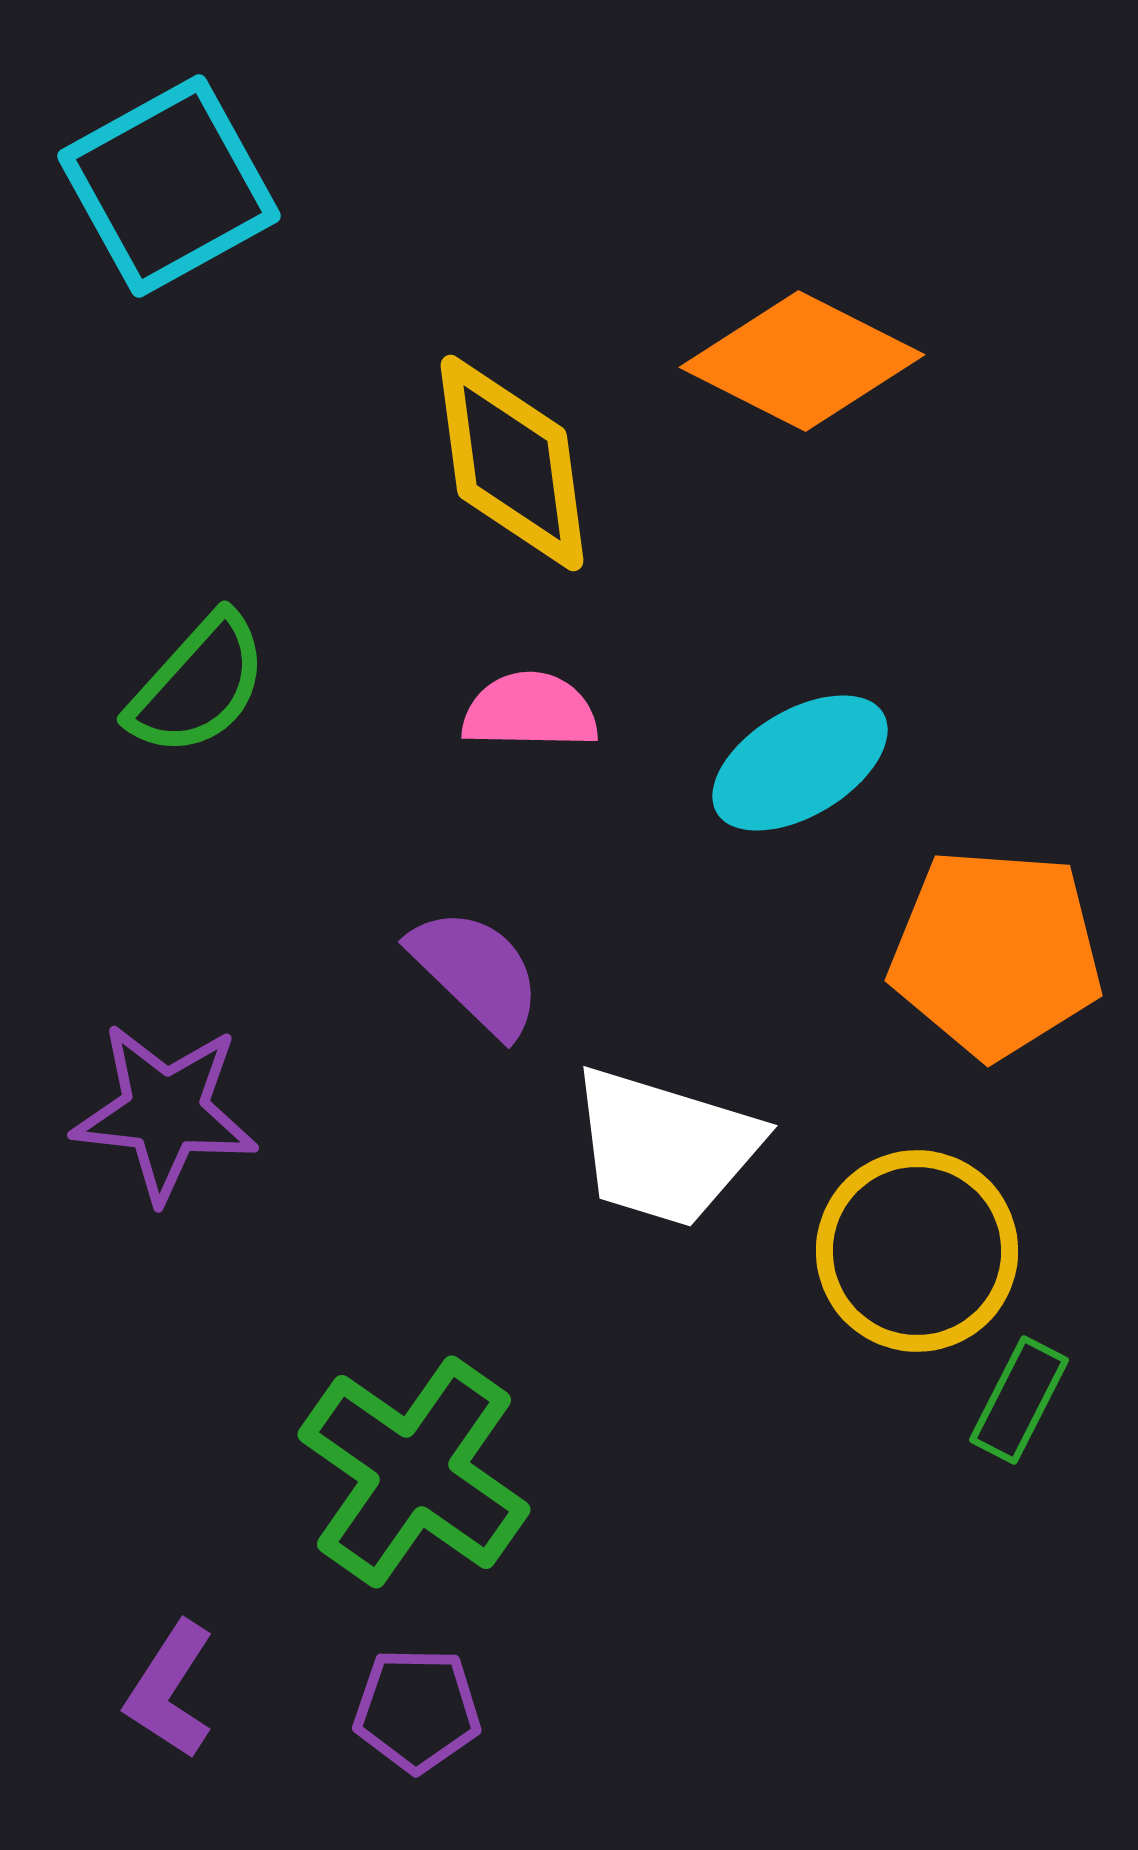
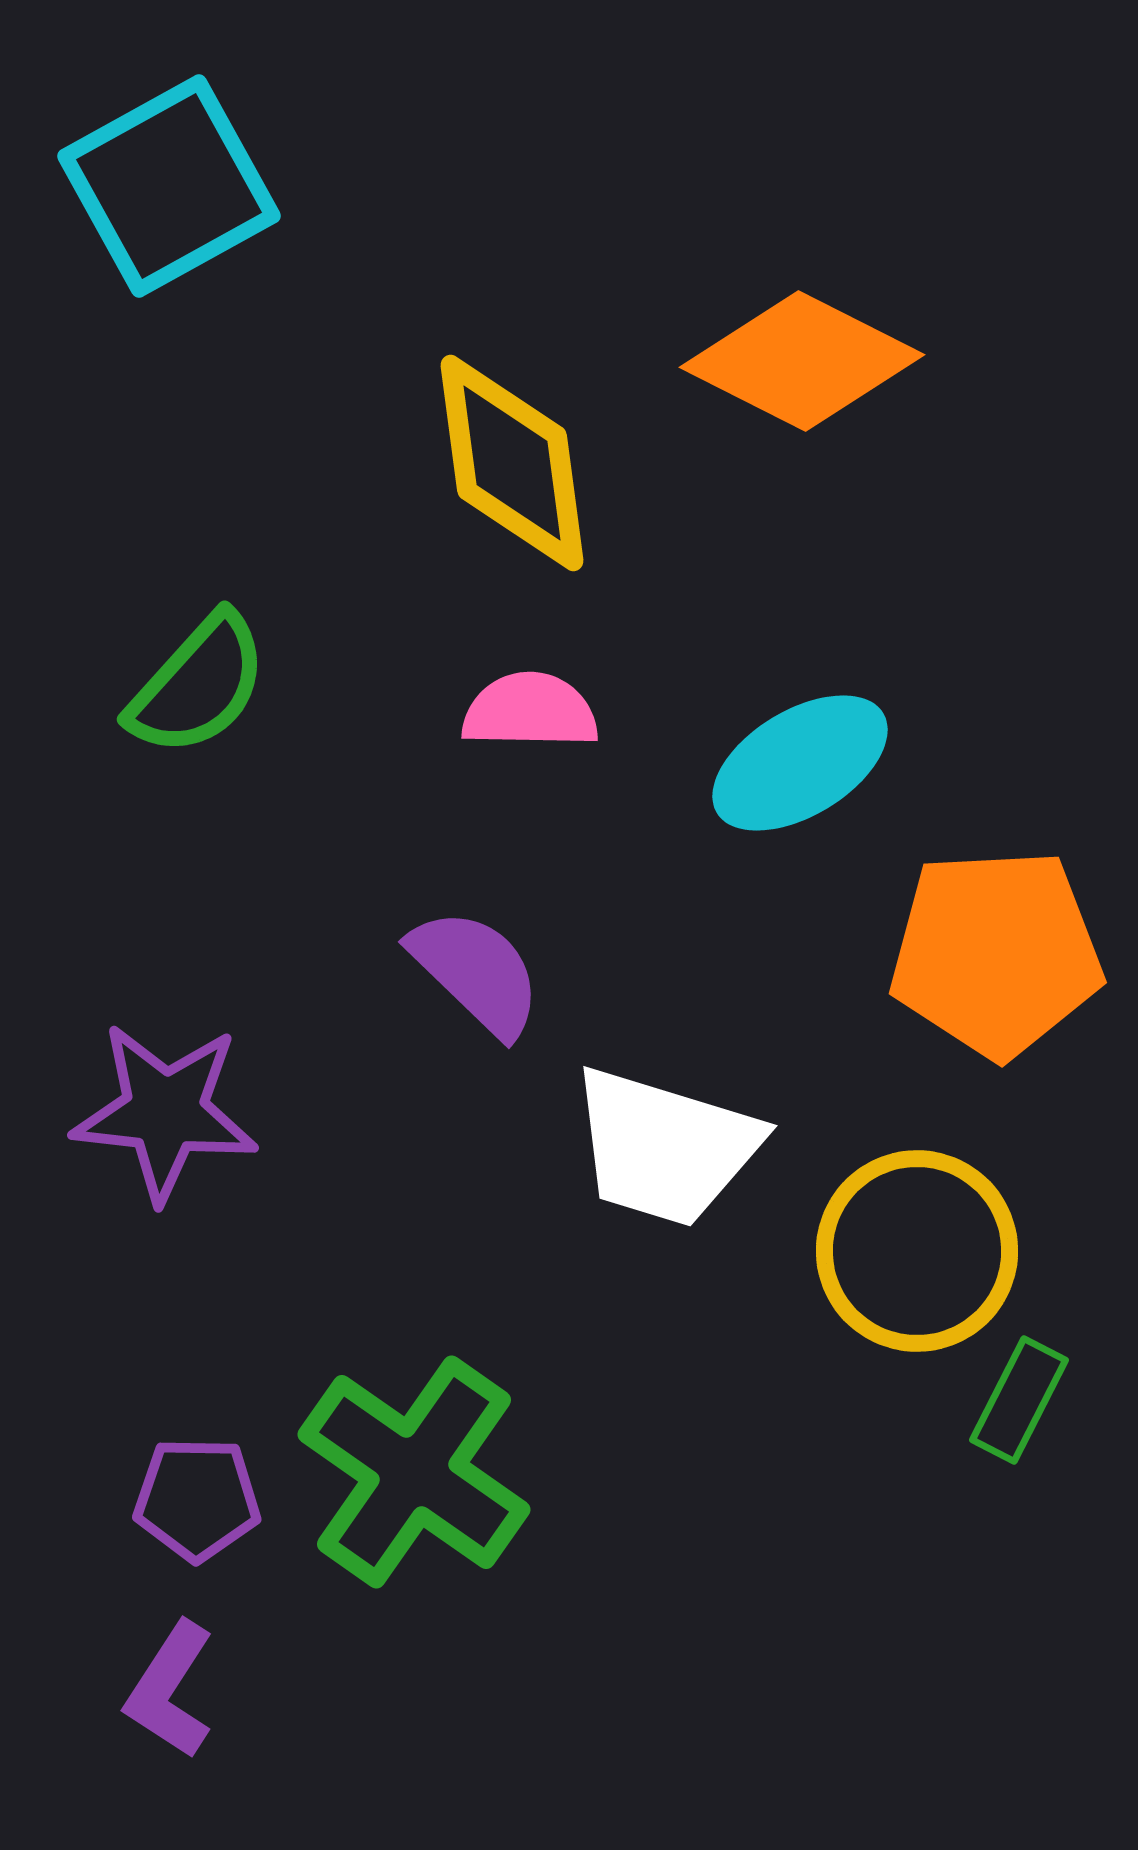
orange pentagon: rotated 7 degrees counterclockwise
purple pentagon: moved 220 px left, 211 px up
